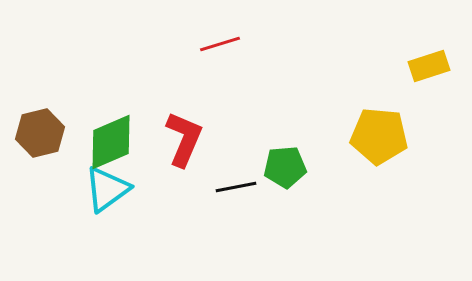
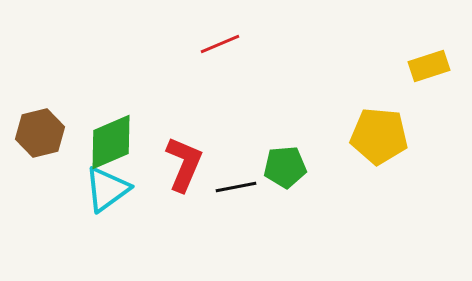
red line: rotated 6 degrees counterclockwise
red L-shape: moved 25 px down
